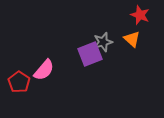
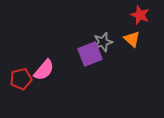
red pentagon: moved 2 px right, 3 px up; rotated 25 degrees clockwise
